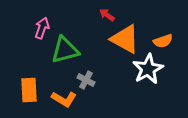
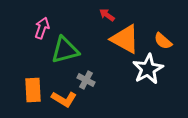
orange semicircle: rotated 60 degrees clockwise
orange rectangle: moved 4 px right
